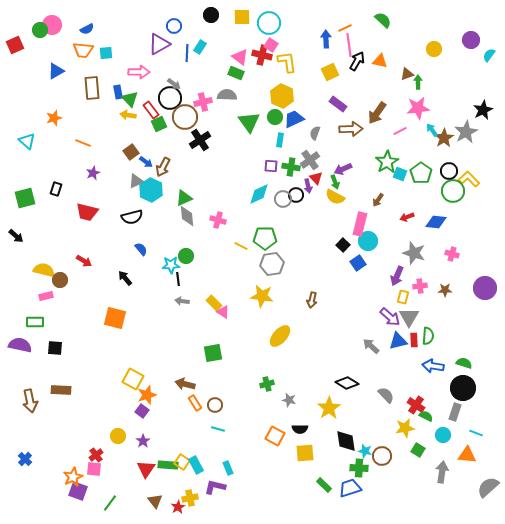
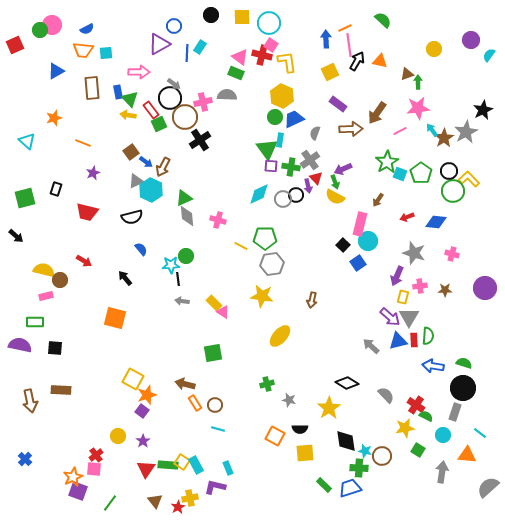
green triangle at (249, 122): moved 18 px right, 27 px down
cyan line at (476, 433): moved 4 px right; rotated 16 degrees clockwise
